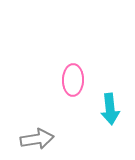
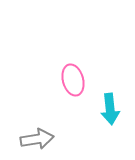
pink ellipse: rotated 16 degrees counterclockwise
